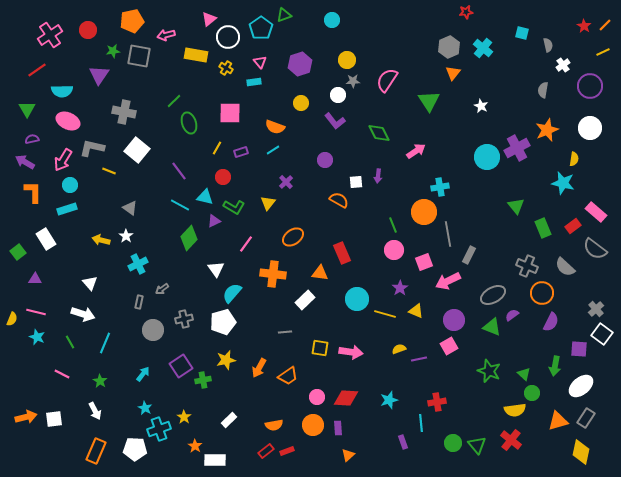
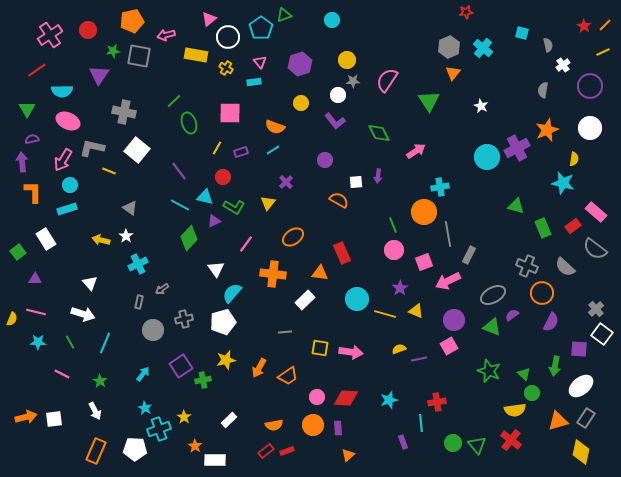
purple arrow at (25, 162): moved 3 px left; rotated 54 degrees clockwise
green triangle at (516, 206): rotated 36 degrees counterclockwise
cyan star at (37, 337): moved 1 px right, 5 px down; rotated 21 degrees counterclockwise
